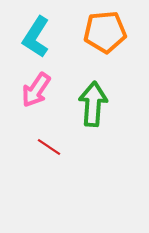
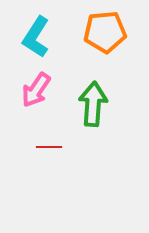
red line: rotated 35 degrees counterclockwise
